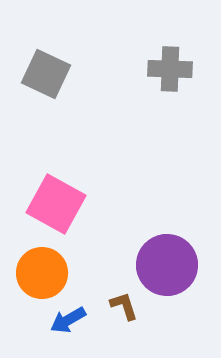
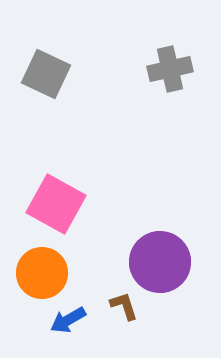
gray cross: rotated 15 degrees counterclockwise
purple circle: moved 7 px left, 3 px up
